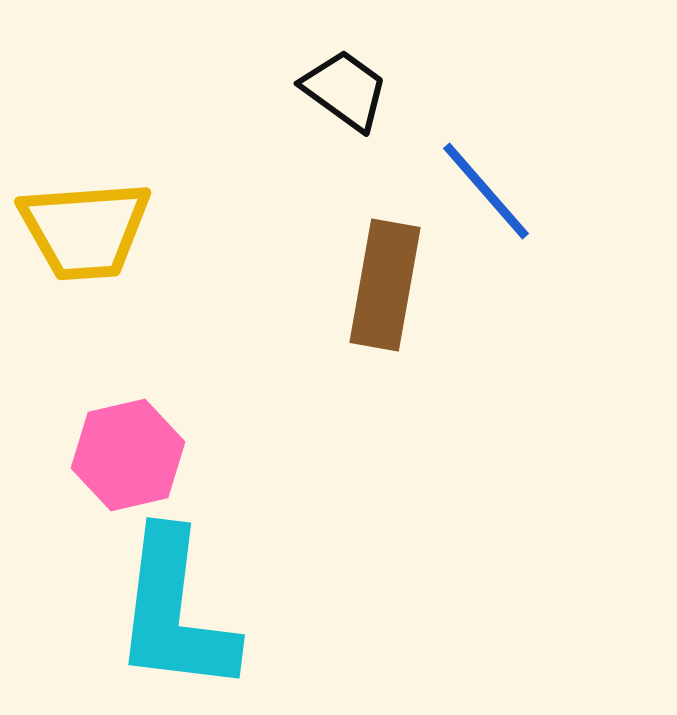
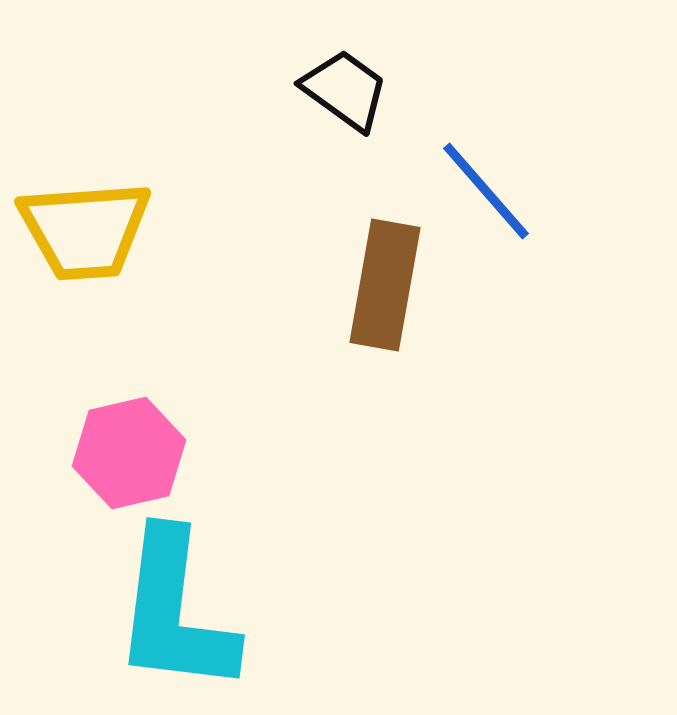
pink hexagon: moved 1 px right, 2 px up
